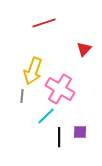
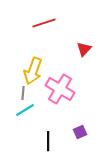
gray line: moved 1 px right, 3 px up
cyan line: moved 21 px left, 6 px up; rotated 12 degrees clockwise
purple square: rotated 24 degrees counterclockwise
black line: moved 11 px left, 4 px down
